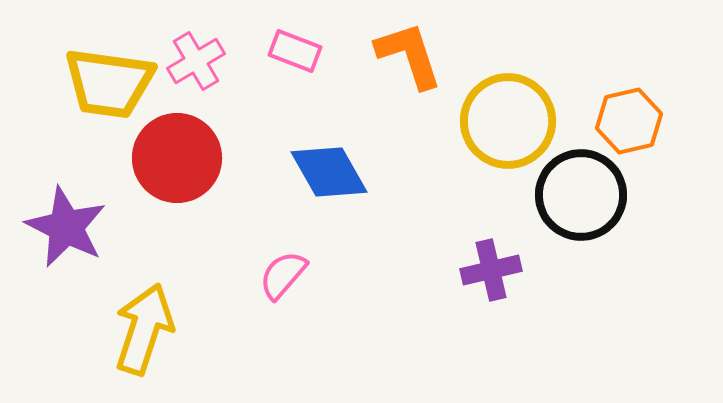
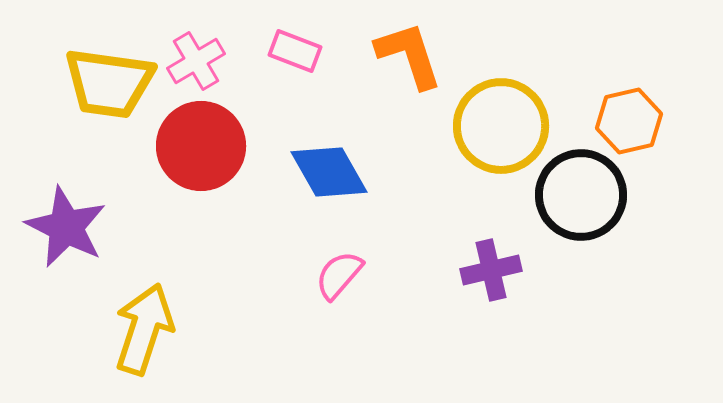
yellow circle: moved 7 px left, 5 px down
red circle: moved 24 px right, 12 px up
pink semicircle: moved 56 px right
